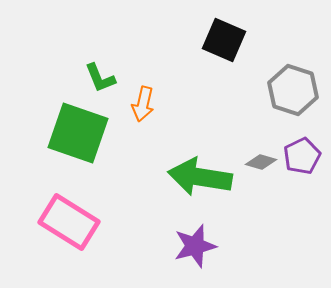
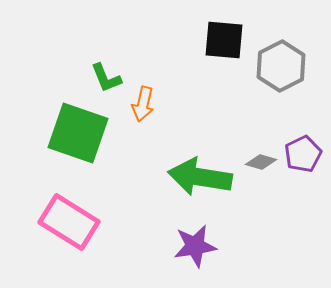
black square: rotated 18 degrees counterclockwise
green L-shape: moved 6 px right
gray hexagon: moved 12 px left, 24 px up; rotated 15 degrees clockwise
purple pentagon: moved 1 px right, 2 px up
purple star: rotated 6 degrees clockwise
